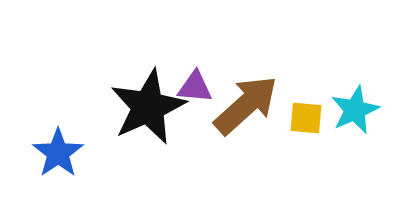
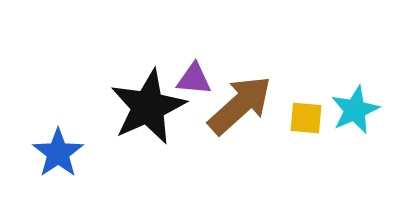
purple triangle: moved 1 px left, 8 px up
brown arrow: moved 6 px left
